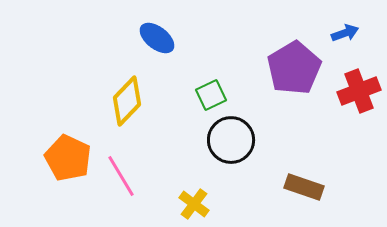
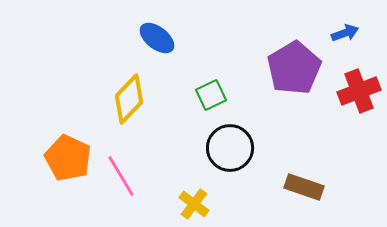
yellow diamond: moved 2 px right, 2 px up
black circle: moved 1 px left, 8 px down
